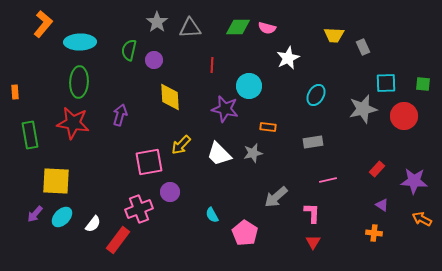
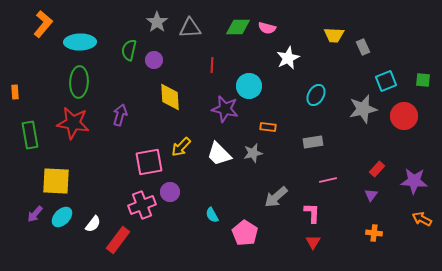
cyan square at (386, 83): moved 2 px up; rotated 20 degrees counterclockwise
green square at (423, 84): moved 4 px up
yellow arrow at (181, 145): moved 2 px down
purple triangle at (382, 205): moved 11 px left, 10 px up; rotated 32 degrees clockwise
pink cross at (139, 209): moved 3 px right, 4 px up
